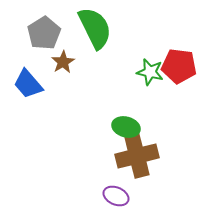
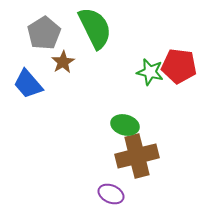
green ellipse: moved 1 px left, 2 px up
purple ellipse: moved 5 px left, 2 px up
